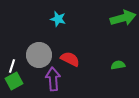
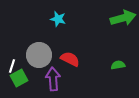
green square: moved 5 px right, 3 px up
